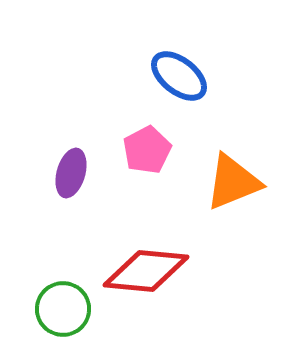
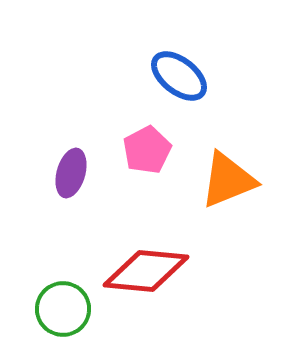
orange triangle: moved 5 px left, 2 px up
